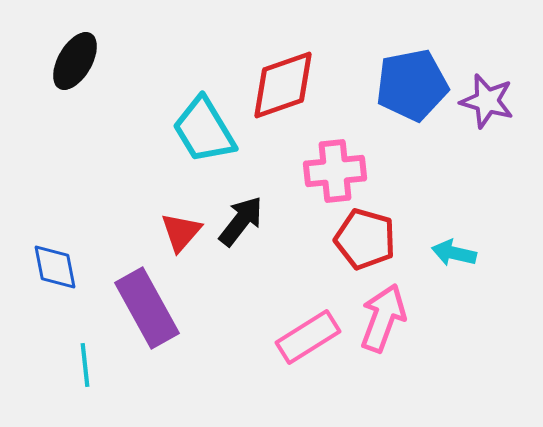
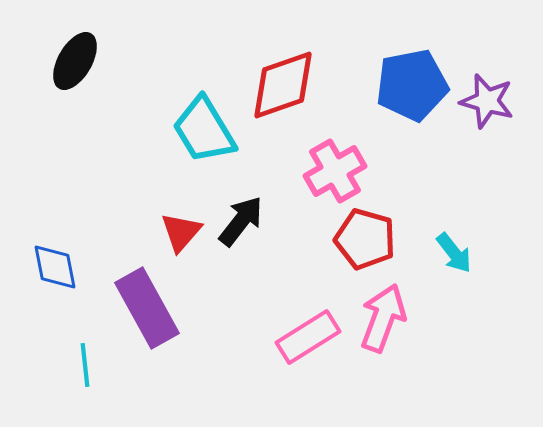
pink cross: rotated 24 degrees counterclockwise
cyan arrow: rotated 141 degrees counterclockwise
